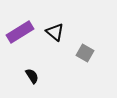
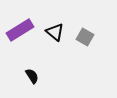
purple rectangle: moved 2 px up
gray square: moved 16 px up
